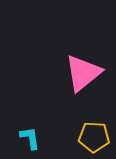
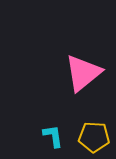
cyan L-shape: moved 23 px right, 2 px up
